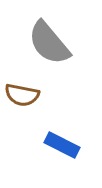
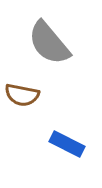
blue rectangle: moved 5 px right, 1 px up
